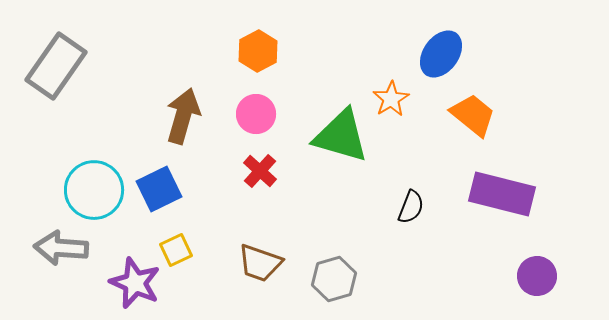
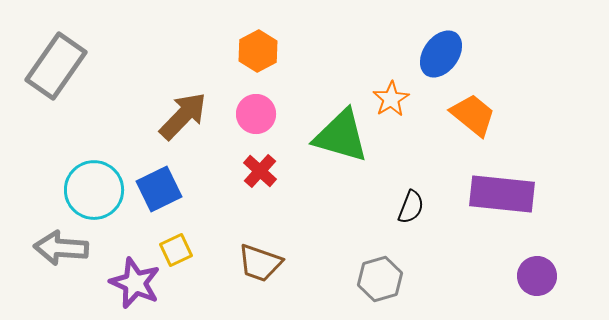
brown arrow: rotated 28 degrees clockwise
purple rectangle: rotated 8 degrees counterclockwise
gray hexagon: moved 46 px right
